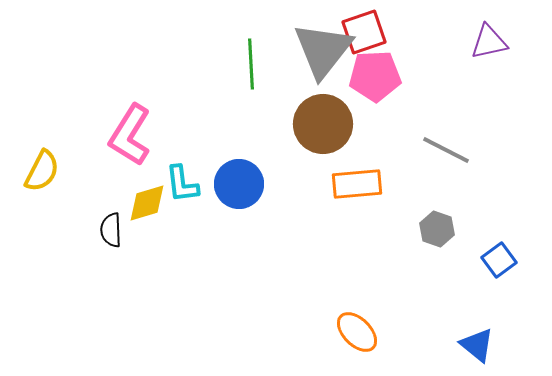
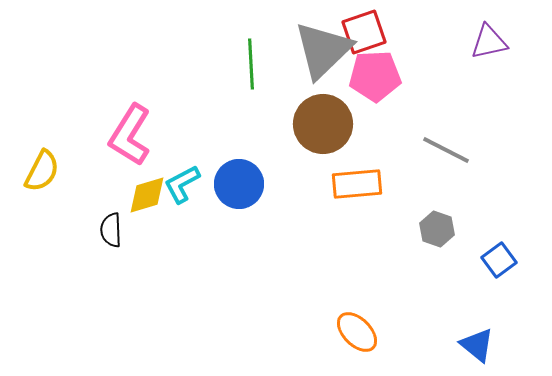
gray triangle: rotated 8 degrees clockwise
cyan L-shape: rotated 69 degrees clockwise
yellow diamond: moved 8 px up
